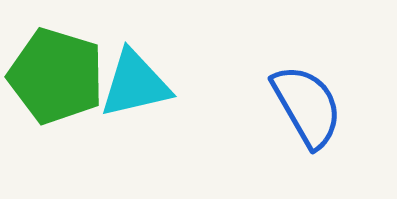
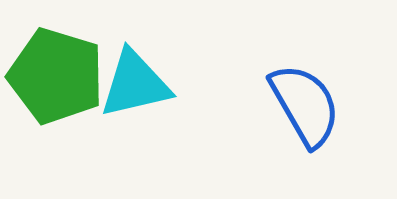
blue semicircle: moved 2 px left, 1 px up
